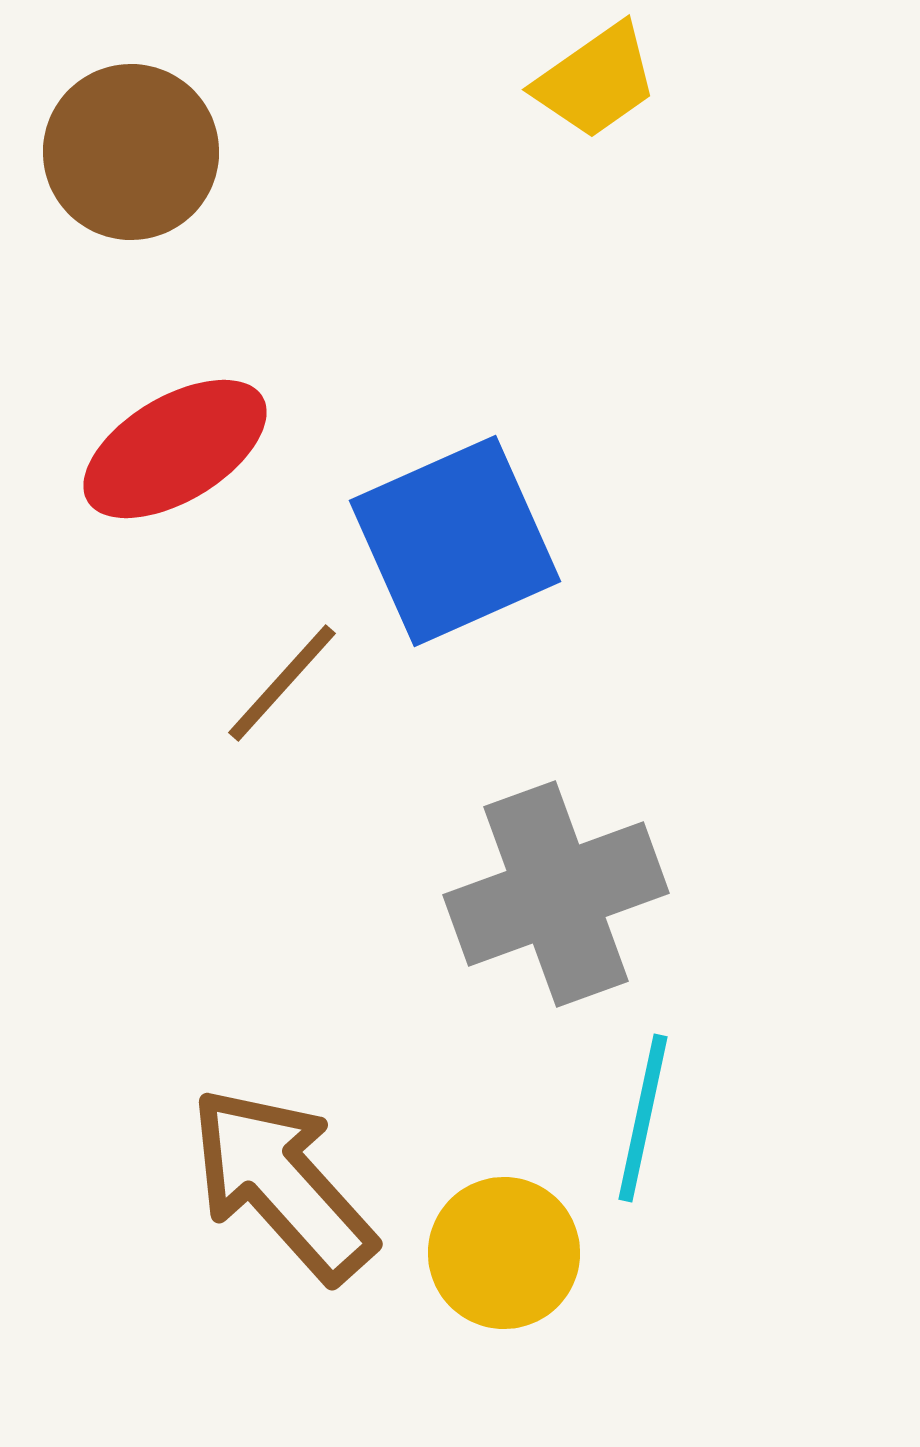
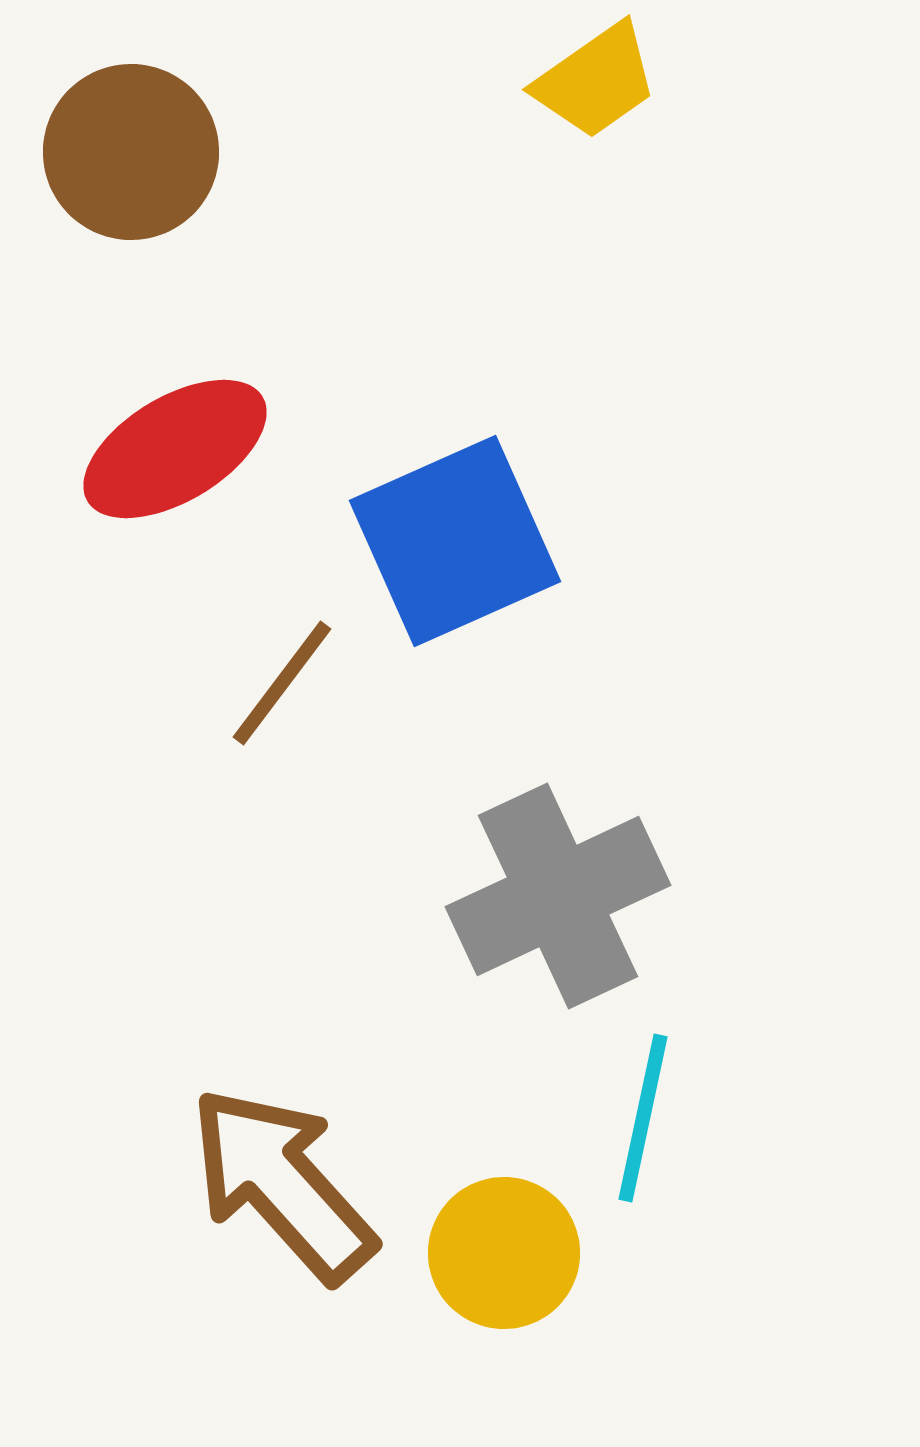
brown line: rotated 5 degrees counterclockwise
gray cross: moved 2 px right, 2 px down; rotated 5 degrees counterclockwise
